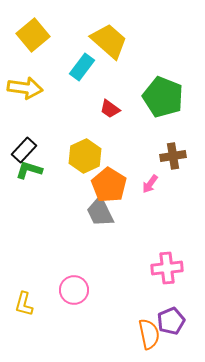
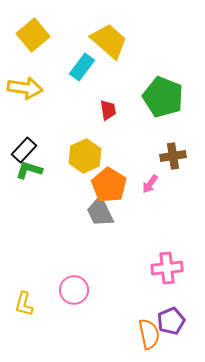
red trapezoid: moved 2 px left, 1 px down; rotated 135 degrees counterclockwise
